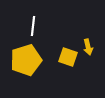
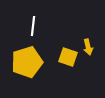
yellow pentagon: moved 1 px right, 2 px down
